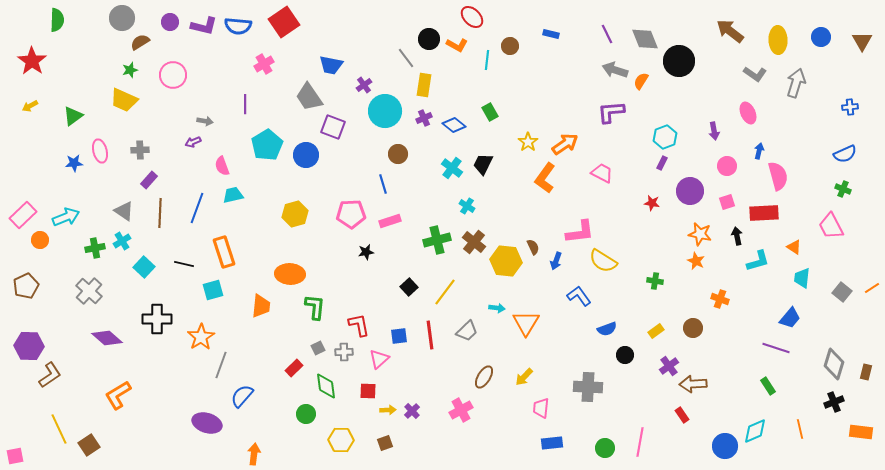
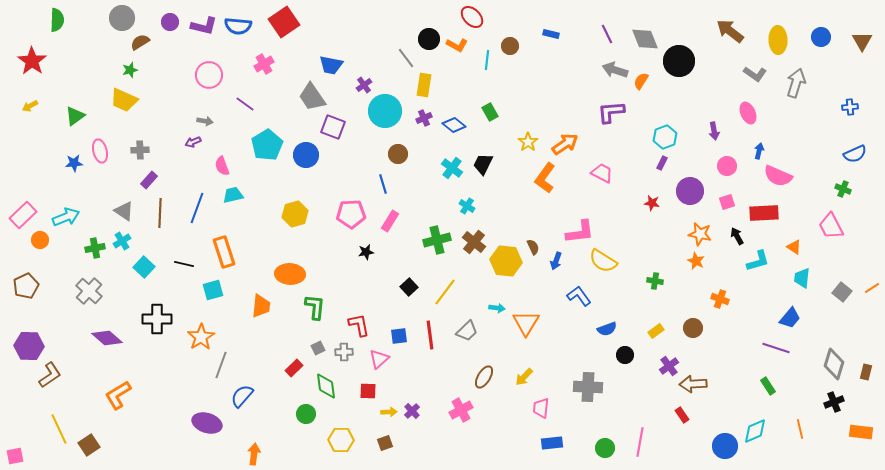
pink circle at (173, 75): moved 36 px right
gray trapezoid at (309, 97): moved 3 px right
purple line at (245, 104): rotated 54 degrees counterclockwise
green triangle at (73, 116): moved 2 px right
blue semicircle at (845, 154): moved 10 px right
pink semicircle at (778, 176): rotated 128 degrees clockwise
pink rectangle at (390, 221): rotated 40 degrees counterclockwise
black arrow at (737, 236): rotated 18 degrees counterclockwise
yellow arrow at (388, 410): moved 1 px right, 2 px down
